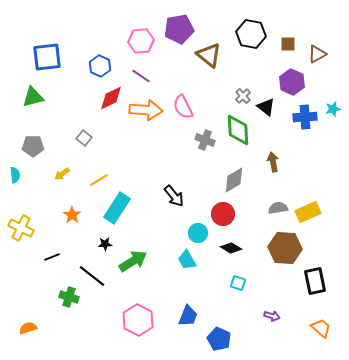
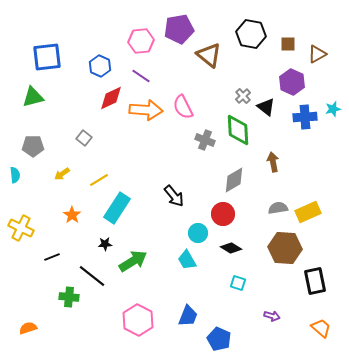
green cross at (69, 297): rotated 12 degrees counterclockwise
